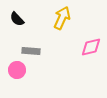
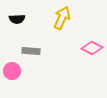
black semicircle: rotated 49 degrees counterclockwise
pink diamond: moved 1 px right, 1 px down; rotated 40 degrees clockwise
pink circle: moved 5 px left, 1 px down
